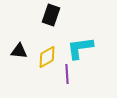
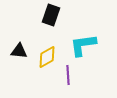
cyan L-shape: moved 3 px right, 3 px up
purple line: moved 1 px right, 1 px down
